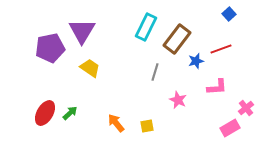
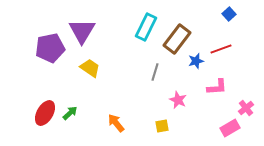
yellow square: moved 15 px right
